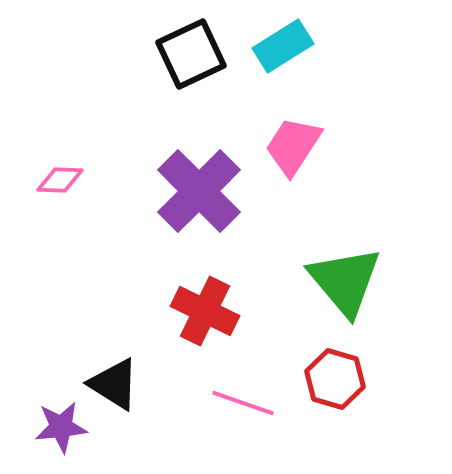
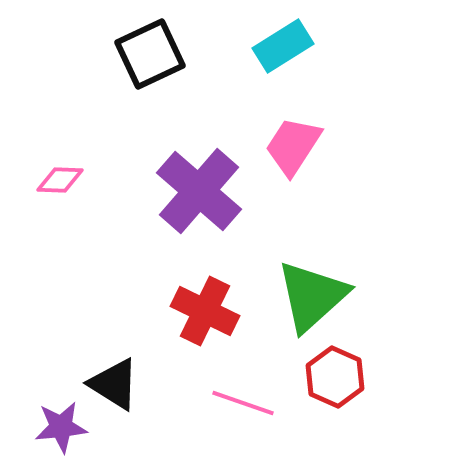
black square: moved 41 px left
purple cross: rotated 4 degrees counterclockwise
green triangle: moved 33 px left, 15 px down; rotated 28 degrees clockwise
red hexagon: moved 2 px up; rotated 8 degrees clockwise
